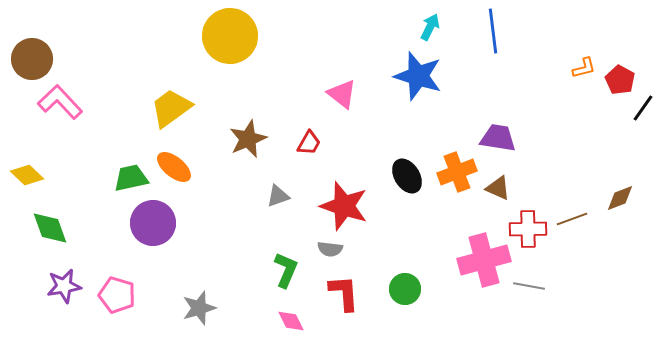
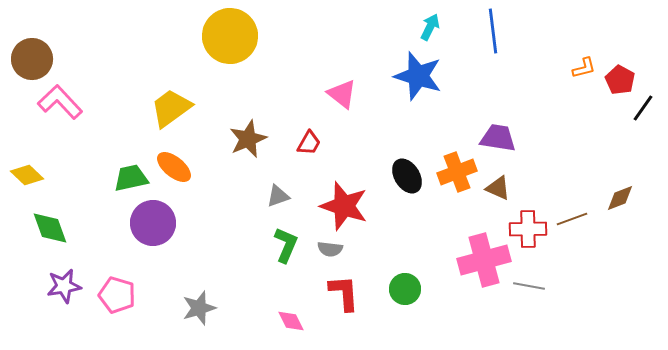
green L-shape: moved 25 px up
